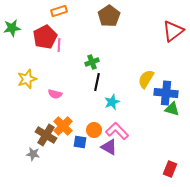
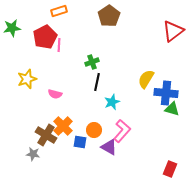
pink L-shape: moved 5 px right; rotated 85 degrees clockwise
